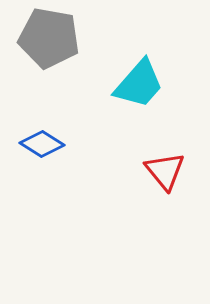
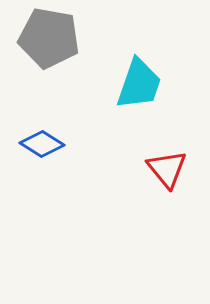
cyan trapezoid: rotated 22 degrees counterclockwise
red triangle: moved 2 px right, 2 px up
